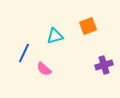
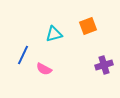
cyan triangle: moved 1 px left, 2 px up
blue line: moved 1 px left, 2 px down
pink semicircle: rotated 14 degrees counterclockwise
